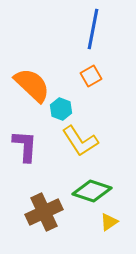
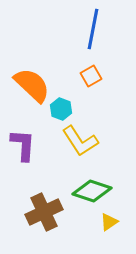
purple L-shape: moved 2 px left, 1 px up
